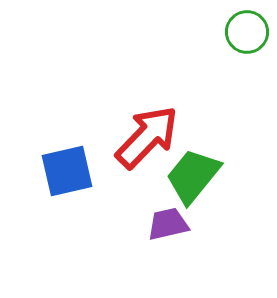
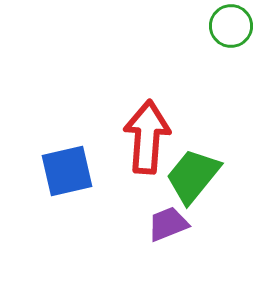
green circle: moved 16 px left, 6 px up
red arrow: rotated 40 degrees counterclockwise
purple trapezoid: rotated 9 degrees counterclockwise
